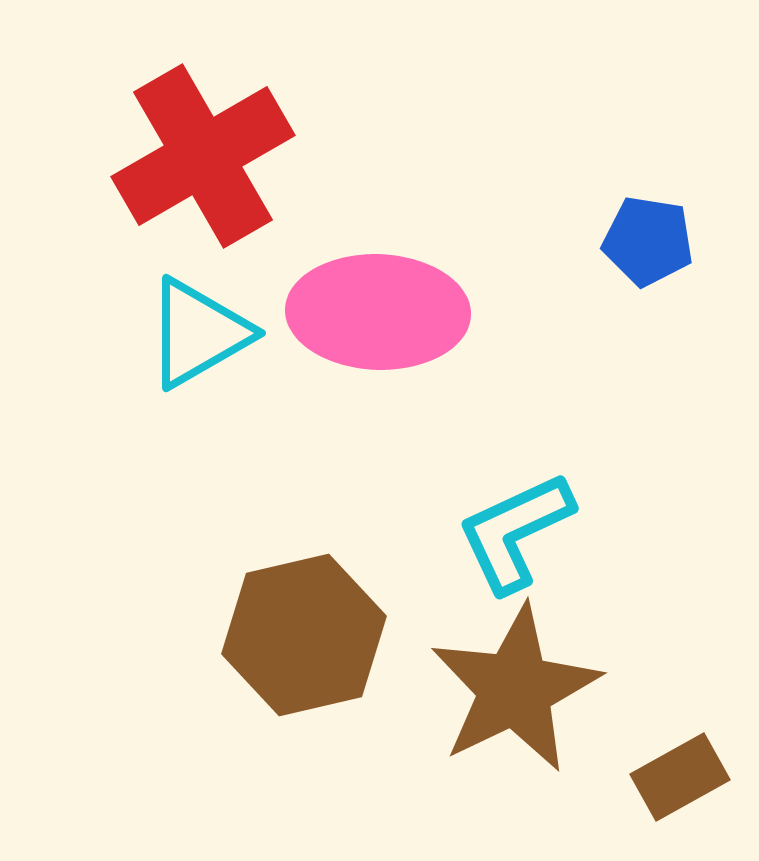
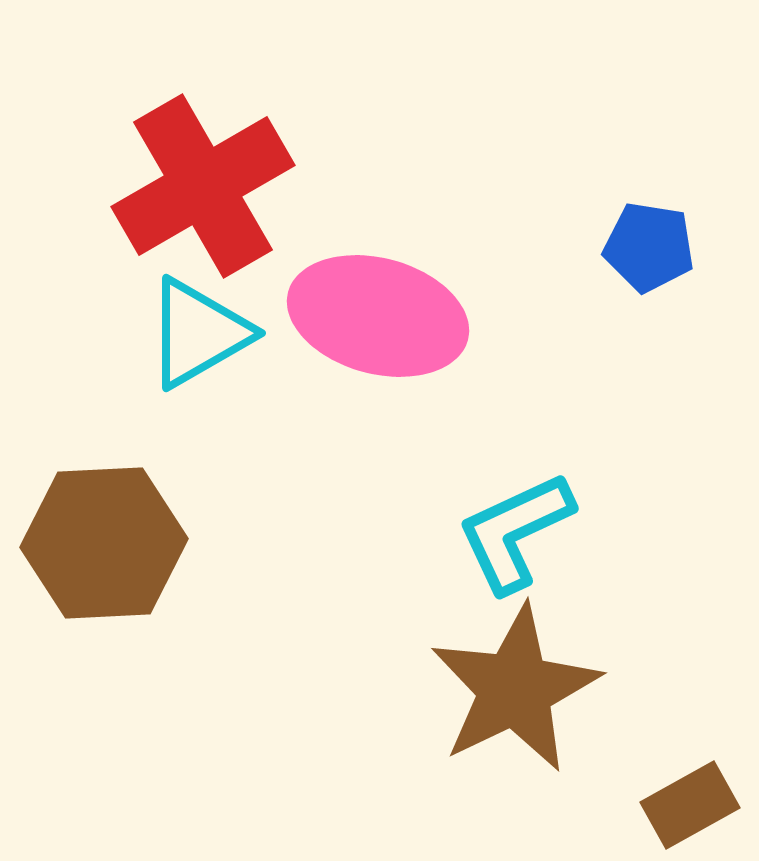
red cross: moved 30 px down
blue pentagon: moved 1 px right, 6 px down
pink ellipse: moved 4 px down; rotated 13 degrees clockwise
brown hexagon: moved 200 px left, 92 px up; rotated 10 degrees clockwise
brown rectangle: moved 10 px right, 28 px down
